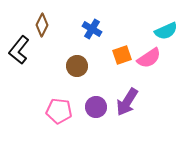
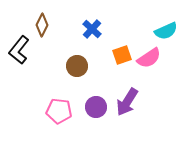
blue cross: rotated 12 degrees clockwise
